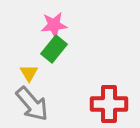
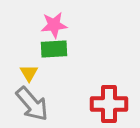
green rectangle: rotated 48 degrees clockwise
